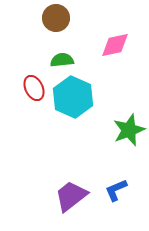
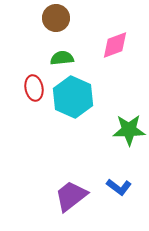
pink diamond: rotated 8 degrees counterclockwise
green semicircle: moved 2 px up
red ellipse: rotated 15 degrees clockwise
green star: rotated 20 degrees clockwise
blue L-shape: moved 3 px right, 3 px up; rotated 120 degrees counterclockwise
